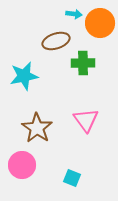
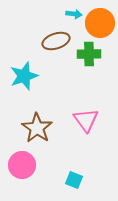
green cross: moved 6 px right, 9 px up
cyan star: rotated 8 degrees counterclockwise
cyan square: moved 2 px right, 2 px down
